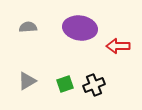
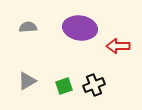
green square: moved 1 px left, 2 px down
